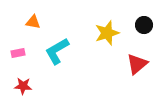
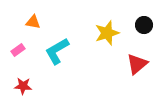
pink rectangle: moved 3 px up; rotated 24 degrees counterclockwise
